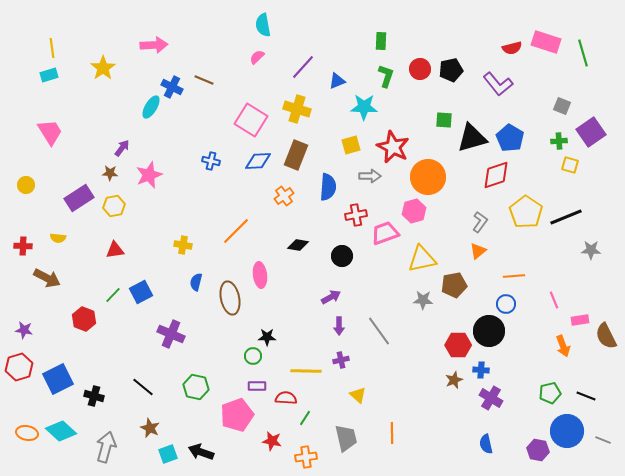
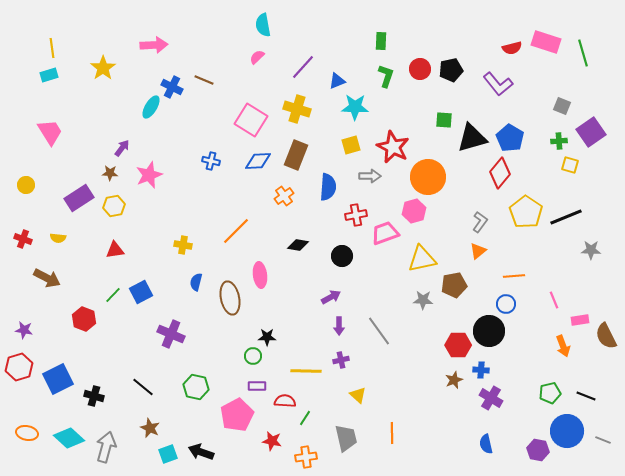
cyan star at (364, 107): moved 9 px left
red diamond at (496, 175): moved 4 px right, 2 px up; rotated 32 degrees counterclockwise
red cross at (23, 246): moved 7 px up; rotated 18 degrees clockwise
red semicircle at (286, 398): moved 1 px left, 3 px down
pink pentagon at (237, 415): rotated 8 degrees counterclockwise
cyan diamond at (61, 431): moved 8 px right, 7 px down
